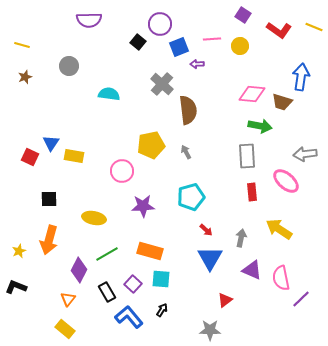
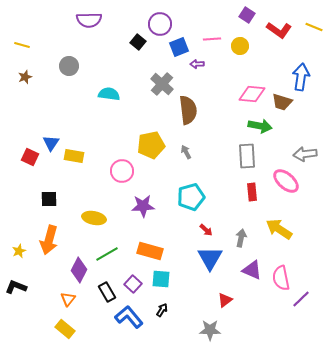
purple square at (243, 15): moved 4 px right
